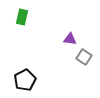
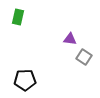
green rectangle: moved 4 px left
black pentagon: rotated 25 degrees clockwise
